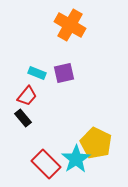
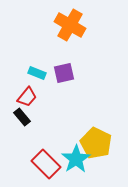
red trapezoid: moved 1 px down
black rectangle: moved 1 px left, 1 px up
